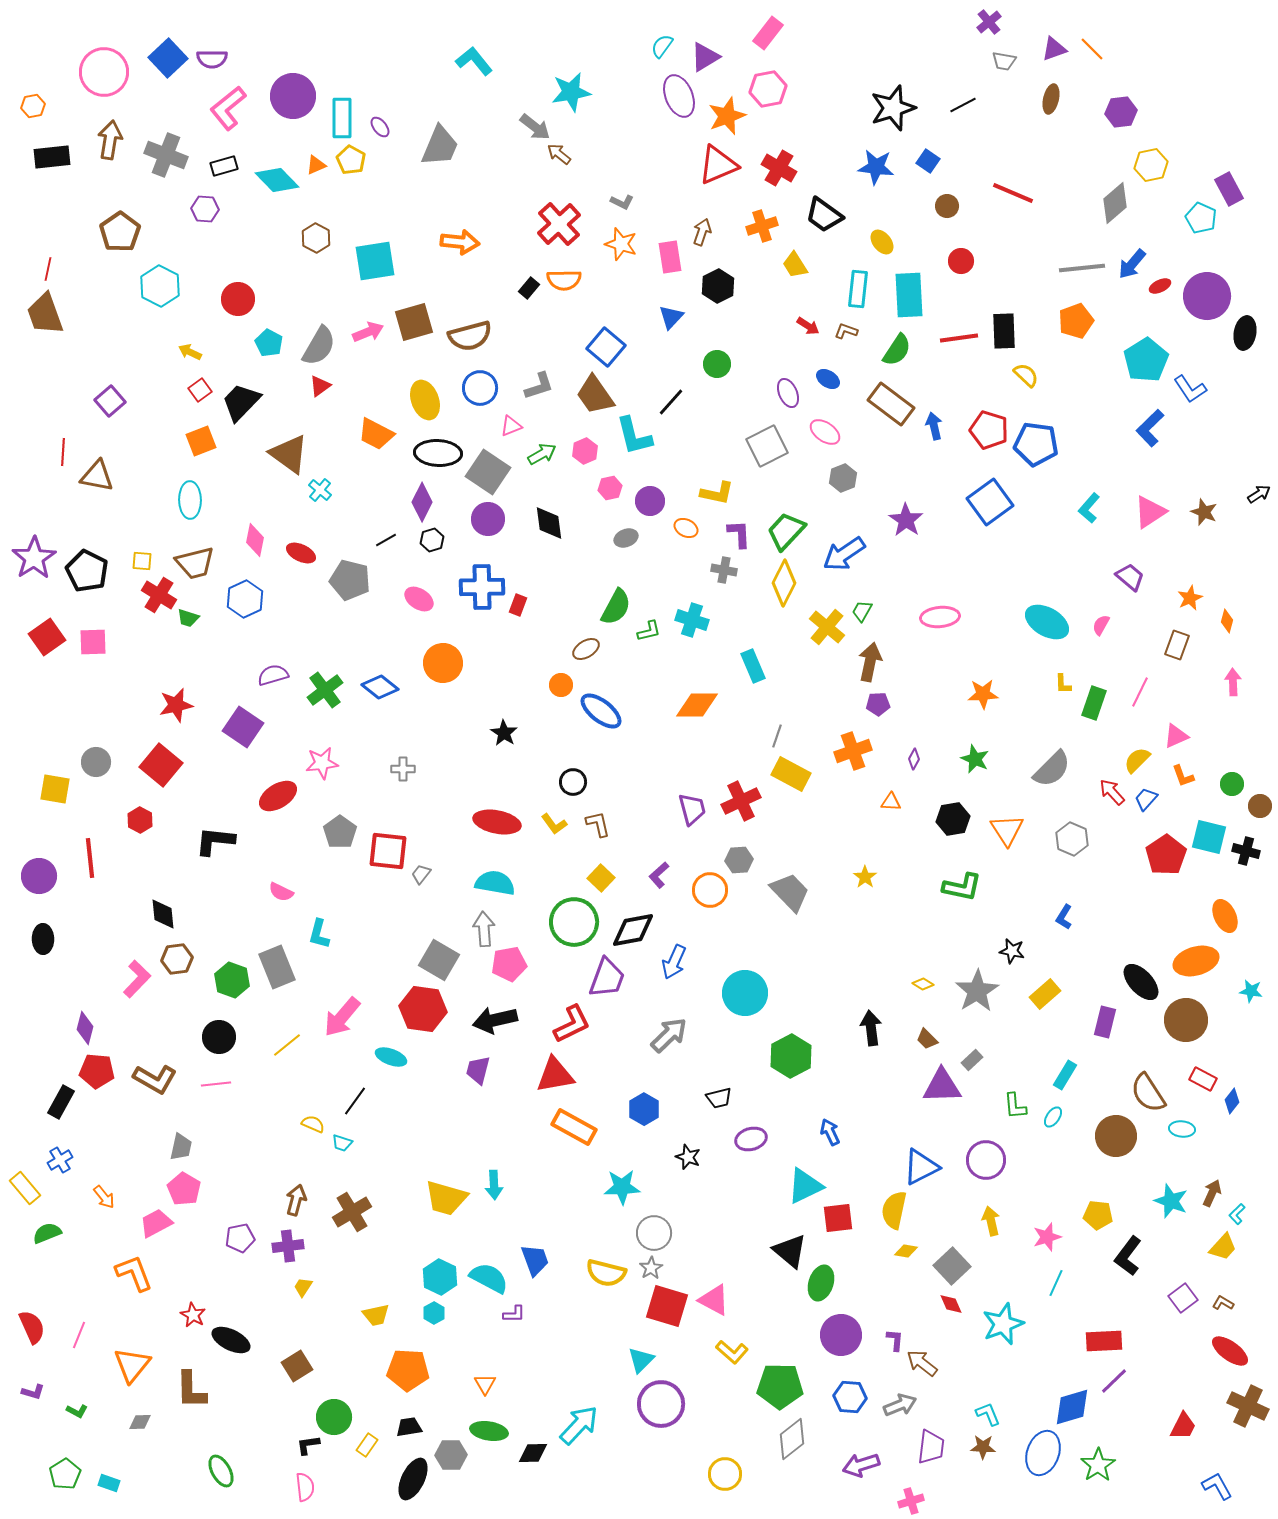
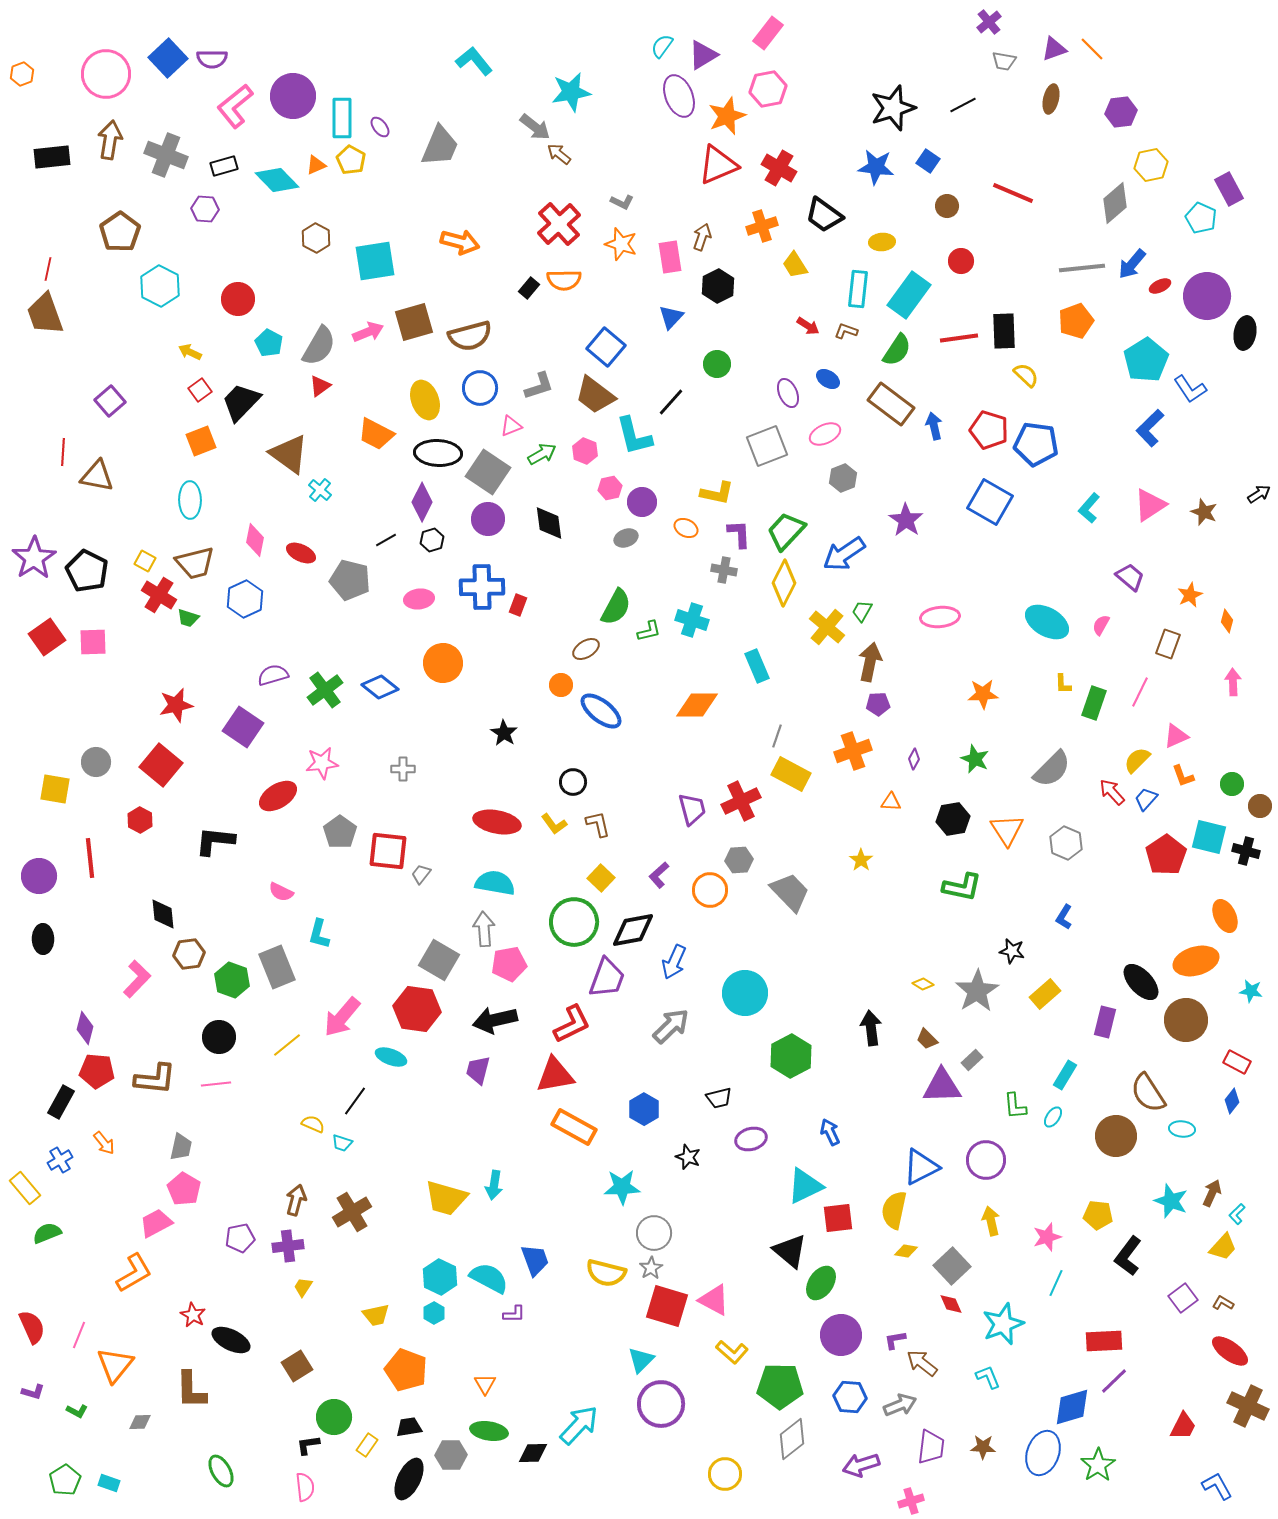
purple triangle at (705, 57): moved 2 px left, 2 px up
pink circle at (104, 72): moved 2 px right, 2 px down
orange hexagon at (33, 106): moved 11 px left, 32 px up; rotated 10 degrees counterclockwise
pink L-shape at (228, 108): moved 7 px right, 2 px up
brown arrow at (702, 232): moved 5 px down
orange arrow at (460, 242): rotated 9 degrees clockwise
yellow ellipse at (882, 242): rotated 55 degrees counterclockwise
cyan rectangle at (909, 295): rotated 39 degrees clockwise
brown trapezoid at (595, 395): rotated 18 degrees counterclockwise
pink ellipse at (825, 432): moved 2 px down; rotated 60 degrees counterclockwise
gray square at (767, 446): rotated 6 degrees clockwise
pink hexagon at (585, 451): rotated 15 degrees counterclockwise
purple circle at (650, 501): moved 8 px left, 1 px down
blue square at (990, 502): rotated 24 degrees counterclockwise
pink triangle at (1150, 512): moved 7 px up
yellow square at (142, 561): moved 3 px right; rotated 25 degrees clockwise
orange star at (1190, 598): moved 3 px up
pink ellipse at (419, 599): rotated 40 degrees counterclockwise
brown rectangle at (1177, 645): moved 9 px left, 1 px up
cyan rectangle at (753, 666): moved 4 px right
gray hexagon at (1072, 839): moved 6 px left, 4 px down
yellow star at (865, 877): moved 4 px left, 17 px up
brown hexagon at (177, 959): moved 12 px right, 5 px up
red hexagon at (423, 1009): moved 6 px left
gray arrow at (669, 1035): moved 2 px right, 9 px up
brown L-shape at (155, 1079): rotated 24 degrees counterclockwise
red rectangle at (1203, 1079): moved 34 px right, 17 px up
cyan arrow at (494, 1185): rotated 12 degrees clockwise
orange arrow at (104, 1197): moved 54 px up
orange L-shape at (134, 1273): rotated 81 degrees clockwise
green ellipse at (821, 1283): rotated 16 degrees clockwise
purple L-shape at (895, 1340): rotated 105 degrees counterclockwise
orange triangle at (132, 1365): moved 17 px left
orange pentagon at (408, 1370): moved 2 px left; rotated 18 degrees clockwise
cyan L-shape at (988, 1414): moved 37 px up
green pentagon at (65, 1474): moved 6 px down
black ellipse at (413, 1479): moved 4 px left
